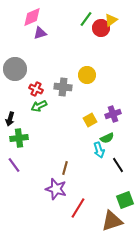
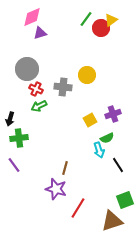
gray circle: moved 12 px right
